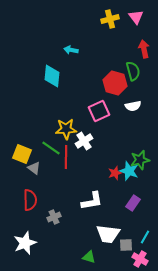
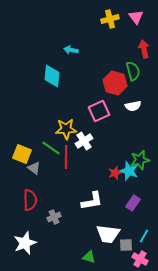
cyan line: moved 1 px left, 1 px up
